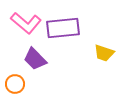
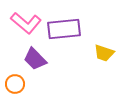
purple rectangle: moved 1 px right, 1 px down
